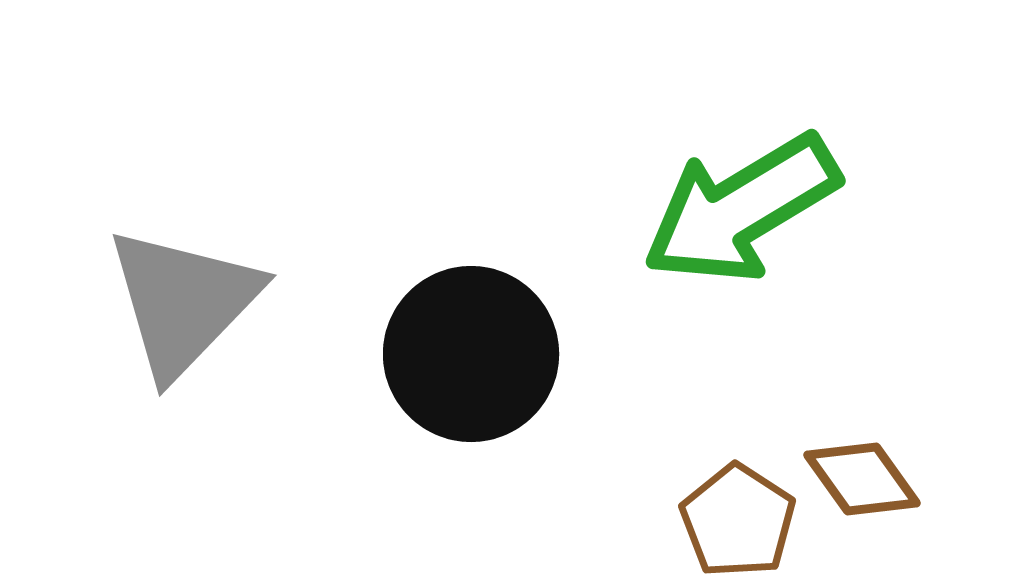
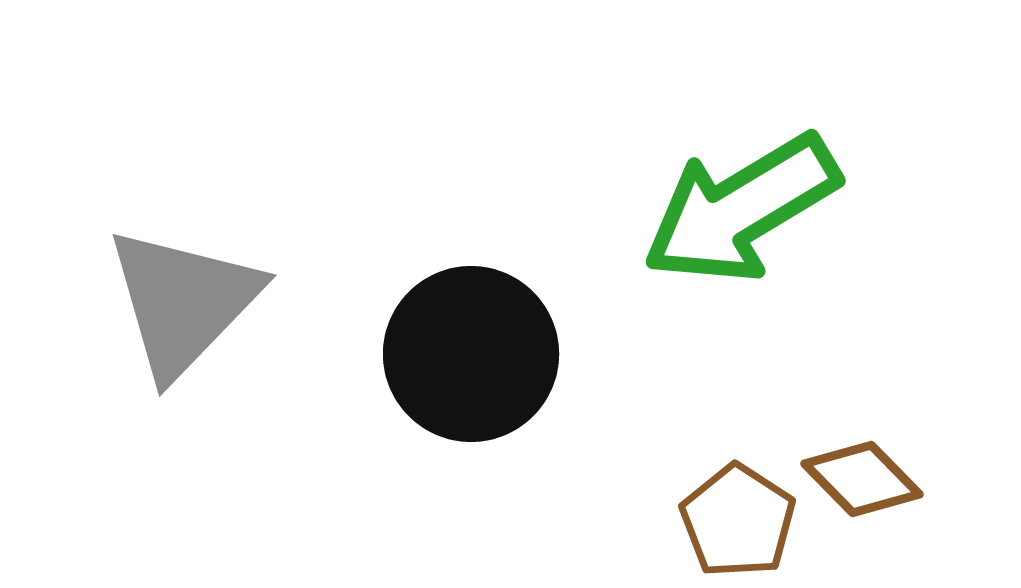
brown diamond: rotated 9 degrees counterclockwise
